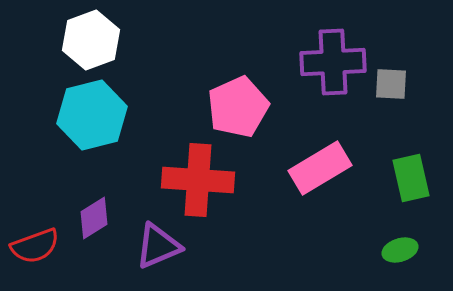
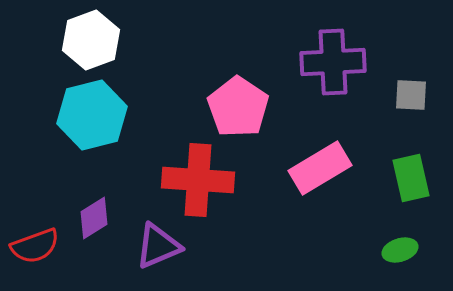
gray square: moved 20 px right, 11 px down
pink pentagon: rotated 14 degrees counterclockwise
